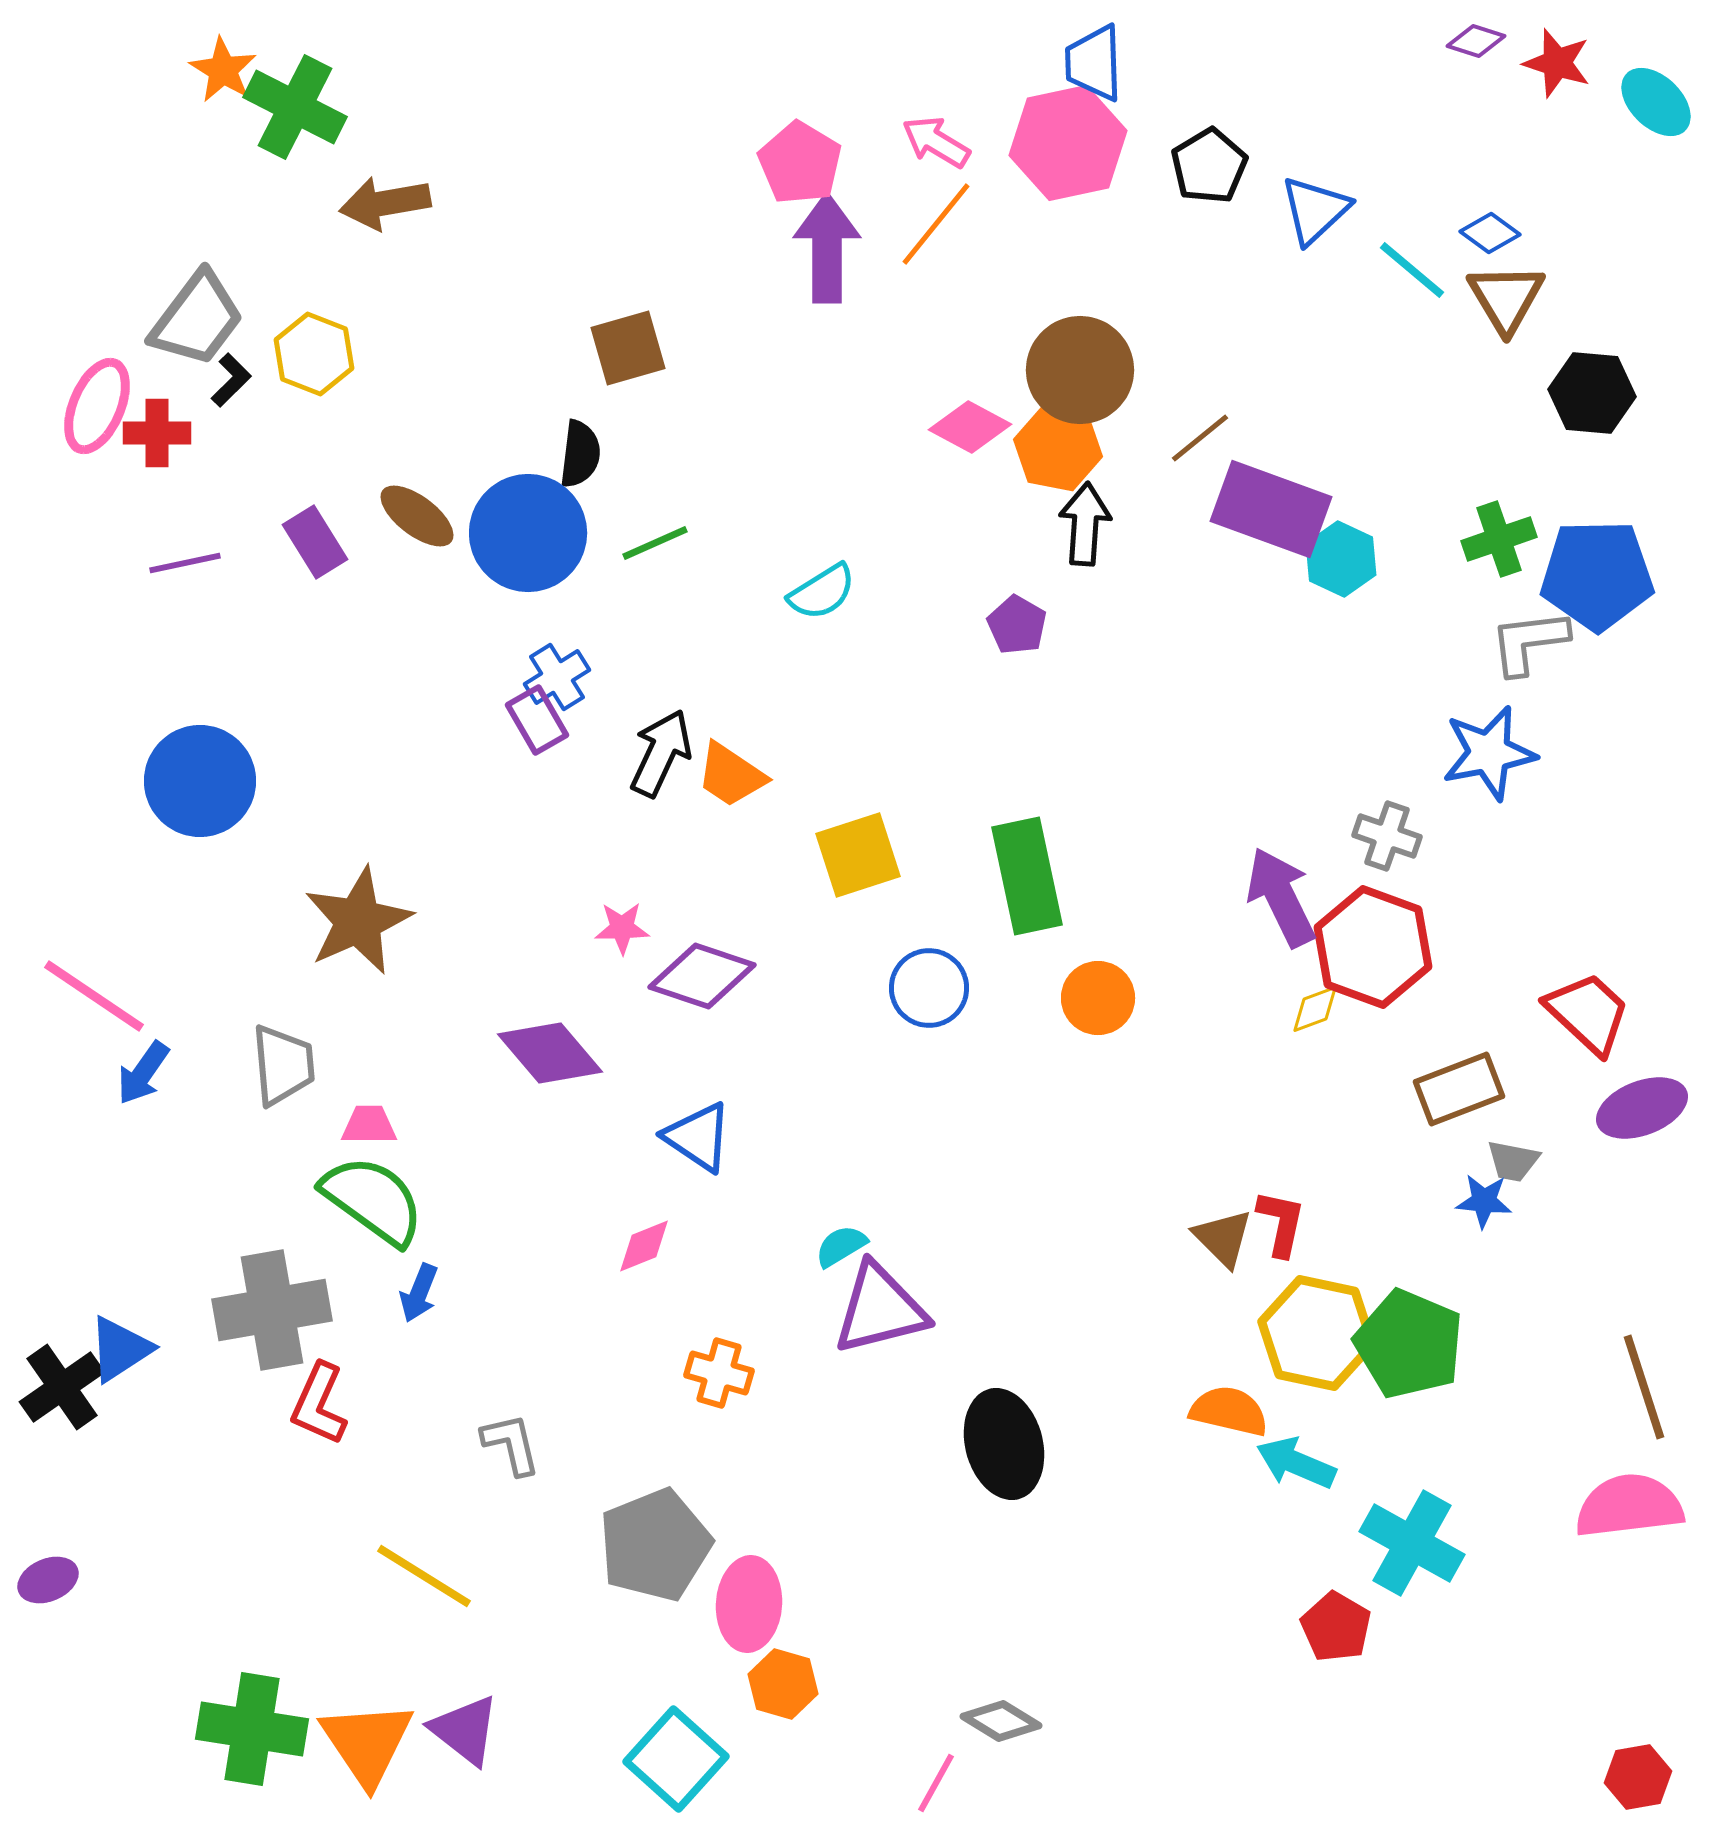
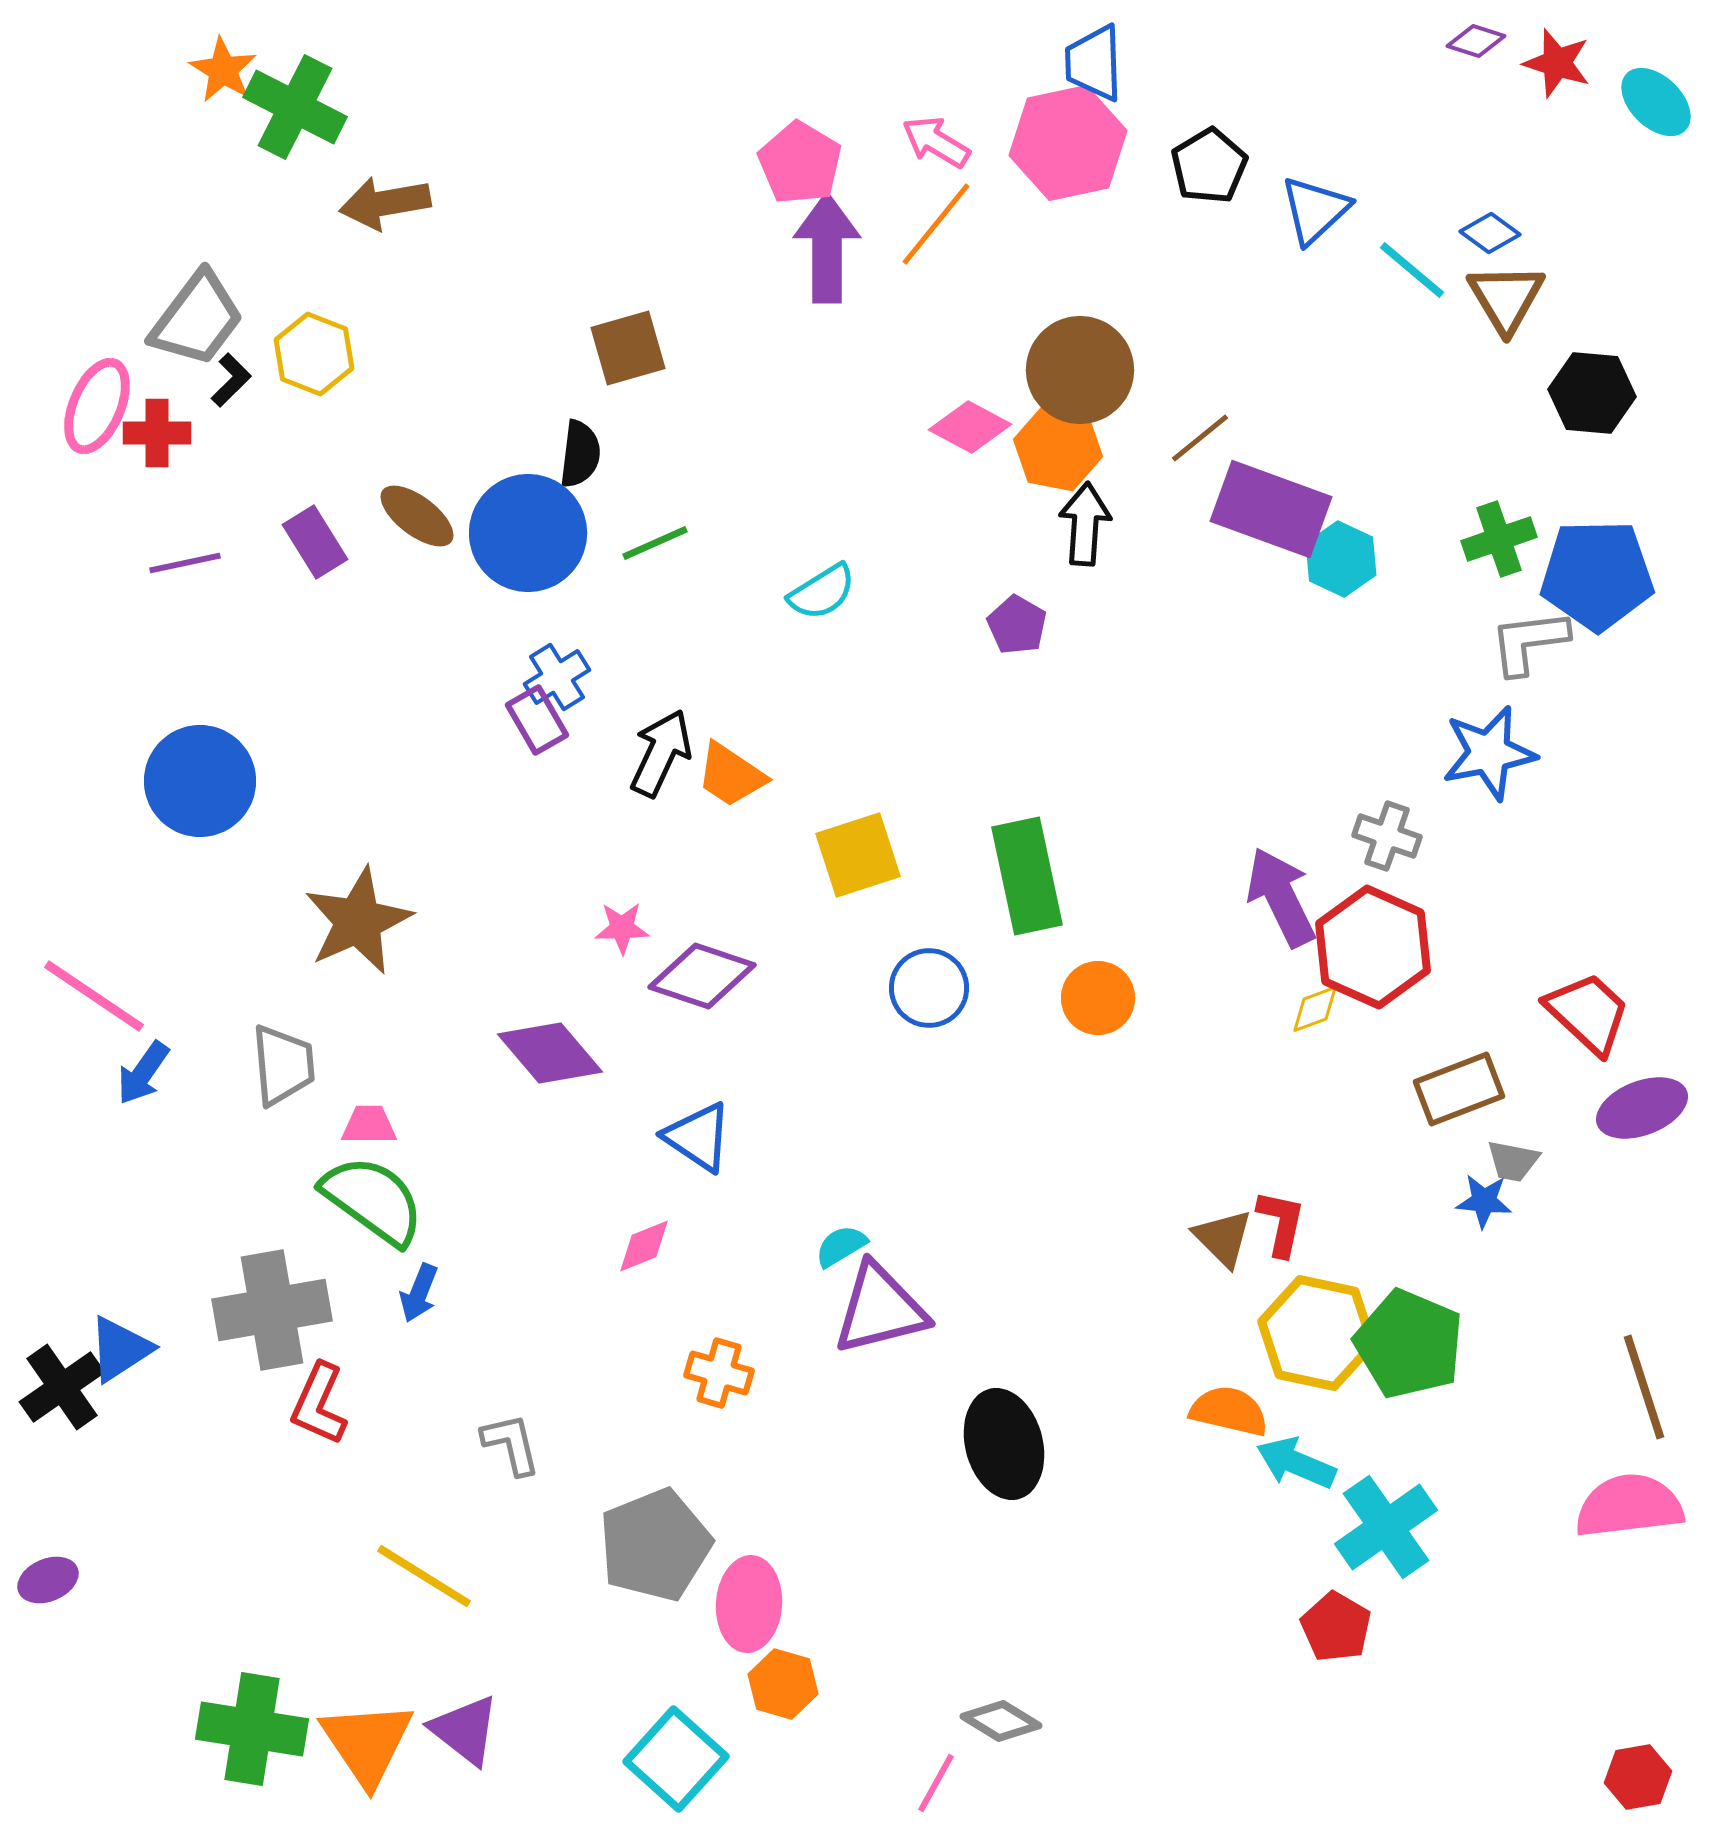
red hexagon at (1373, 947): rotated 4 degrees clockwise
cyan cross at (1412, 1543): moved 26 px left, 16 px up; rotated 26 degrees clockwise
